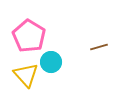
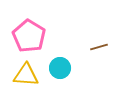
cyan circle: moved 9 px right, 6 px down
yellow triangle: rotated 44 degrees counterclockwise
